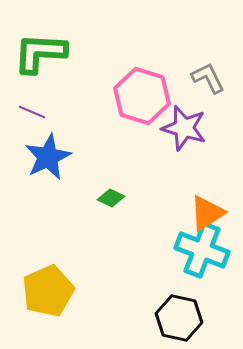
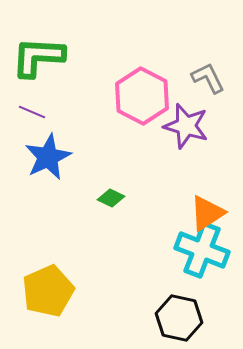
green L-shape: moved 2 px left, 4 px down
pink hexagon: rotated 10 degrees clockwise
purple star: moved 2 px right, 2 px up
